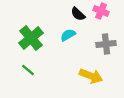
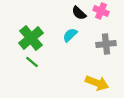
black semicircle: moved 1 px right, 1 px up
cyan semicircle: moved 2 px right; rotated 14 degrees counterclockwise
green line: moved 4 px right, 8 px up
yellow arrow: moved 6 px right, 7 px down
